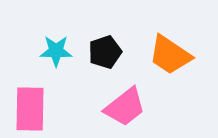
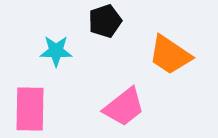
black pentagon: moved 31 px up
pink trapezoid: moved 1 px left
